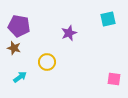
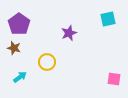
purple pentagon: moved 2 px up; rotated 25 degrees clockwise
